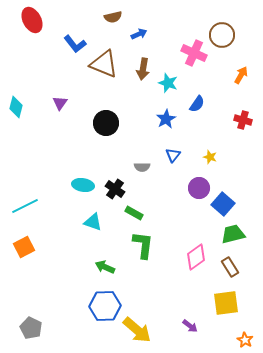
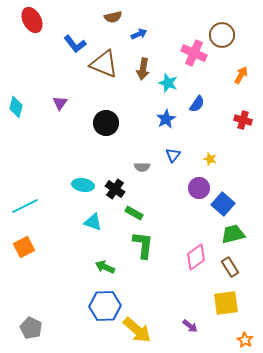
yellow star: moved 2 px down
